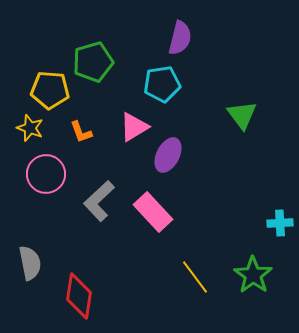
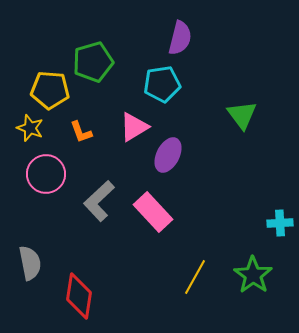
yellow line: rotated 66 degrees clockwise
